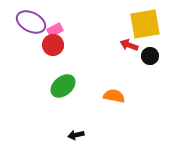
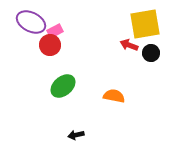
pink rectangle: moved 1 px down
red circle: moved 3 px left
black circle: moved 1 px right, 3 px up
